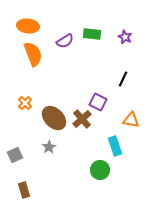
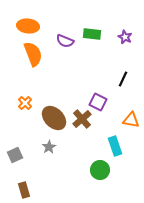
purple semicircle: rotated 54 degrees clockwise
